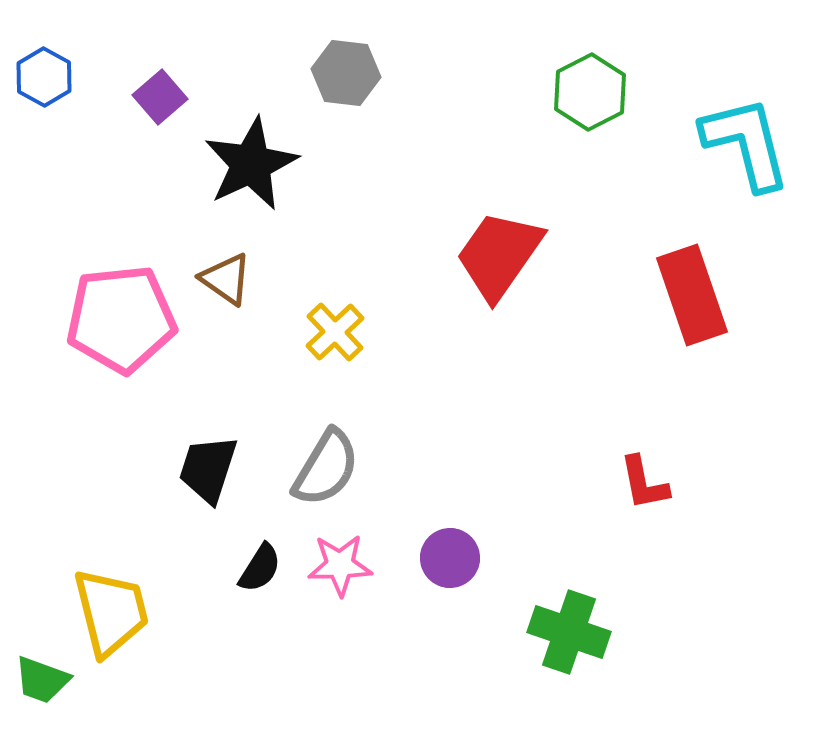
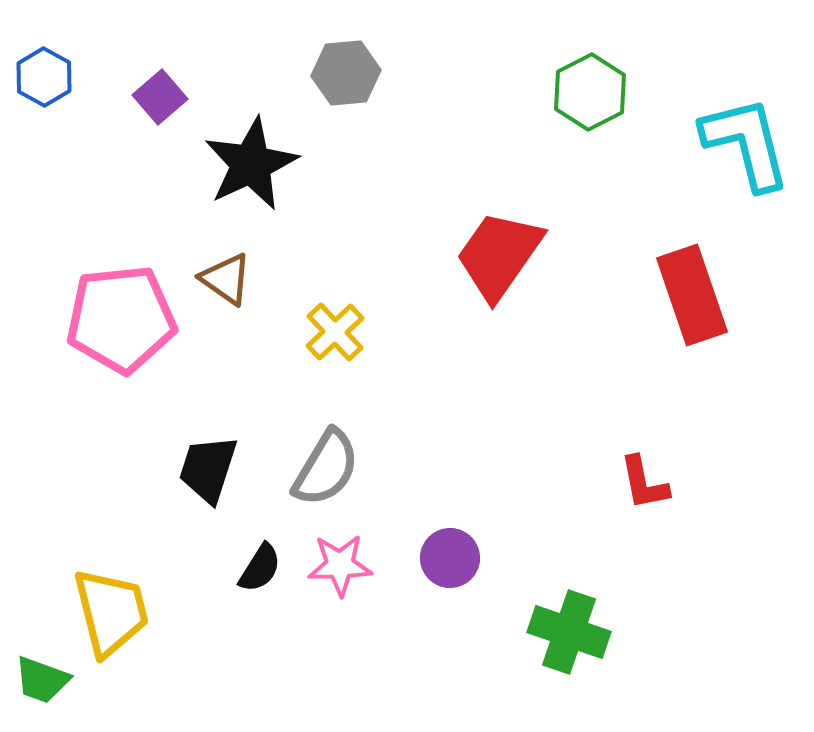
gray hexagon: rotated 12 degrees counterclockwise
